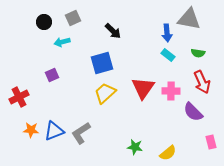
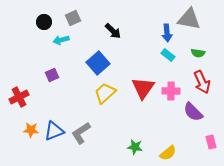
cyan arrow: moved 1 px left, 2 px up
blue square: moved 4 px left; rotated 25 degrees counterclockwise
